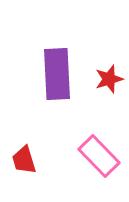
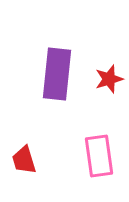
purple rectangle: rotated 9 degrees clockwise
pink rectangle: rotated 36 degrees clockwise
